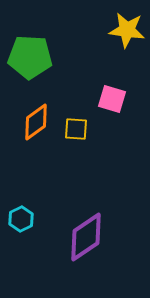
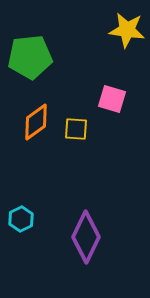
green pentagon: rotated 9 degrees counterclockwise
purple diamond: rotated 30 degrees counterclockwise
